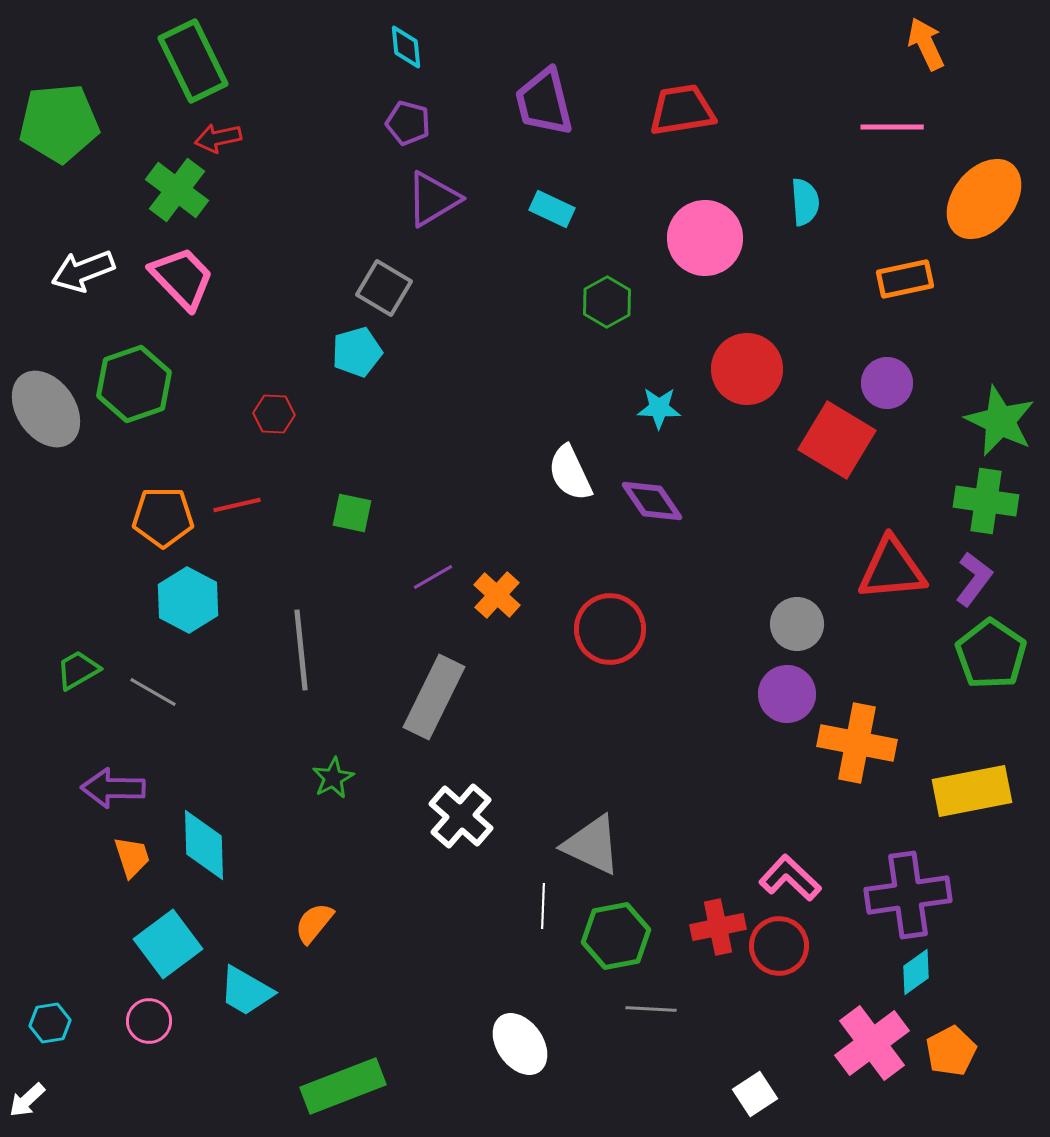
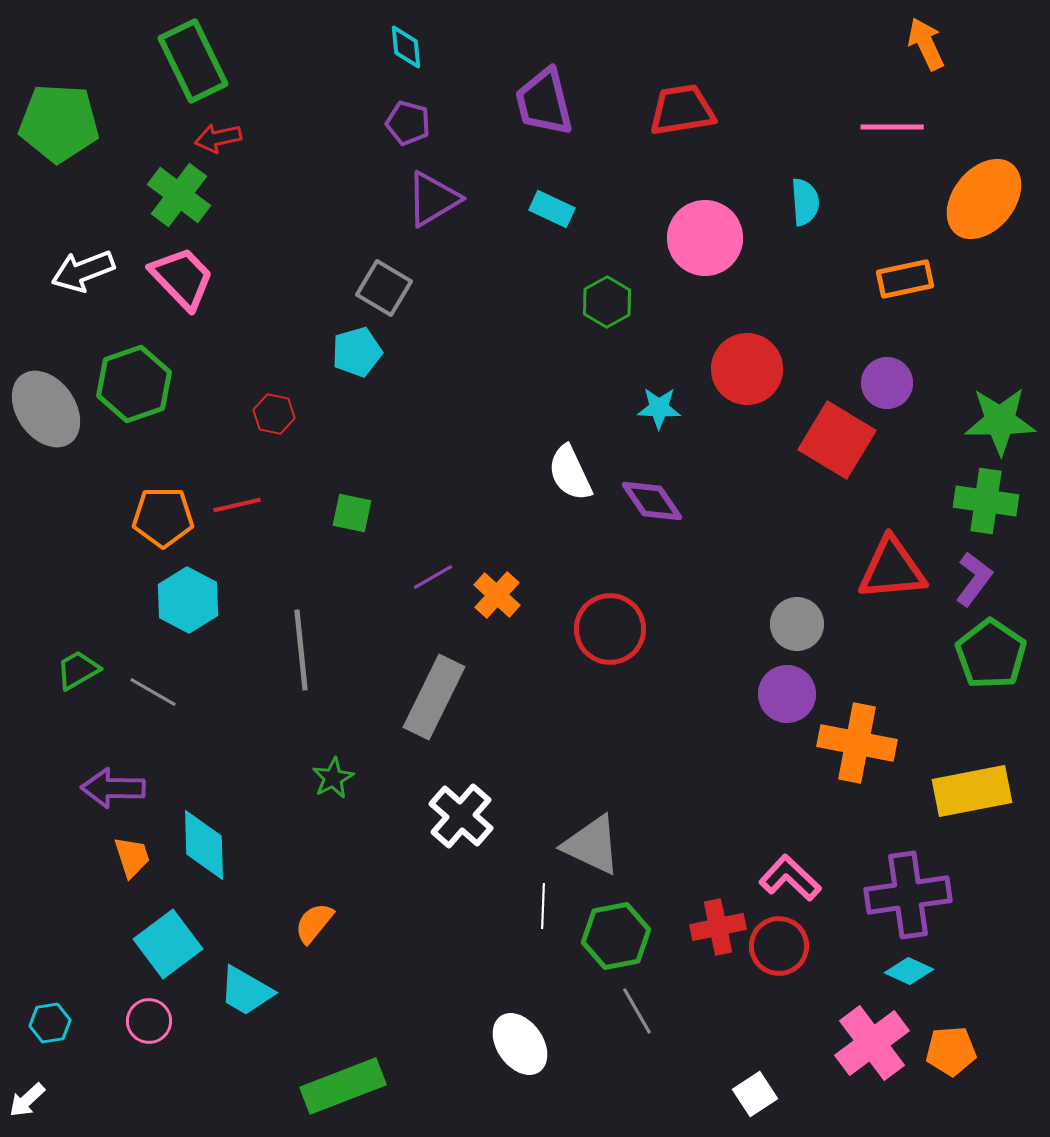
green pentagon at (59, 123): rotated 8 degrees clockwise
green cross at (177, 190): moved 2 px right, 5 px down
red hexagon at (274, 414): rotated 9 degrees clockwise
green star at (1000, 421): rotated 26 degrees counterclockwise
cyan diamond at (916, 972): moved 7 px left, 1 px up; rotated 60 degrees clockwise
gray line at (651, 1009): moved 14 px left, 2 px down; rotated 57 degrees clockwise
orange pentagon at (951, 1051): rotated 24 degrees clockwise
